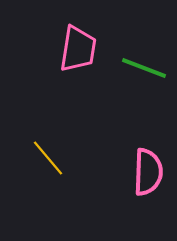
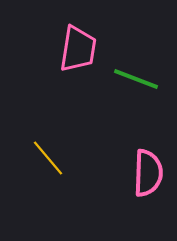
green line: moved 8 px left, 11 px down
pink semicircle: moved 1 px down
